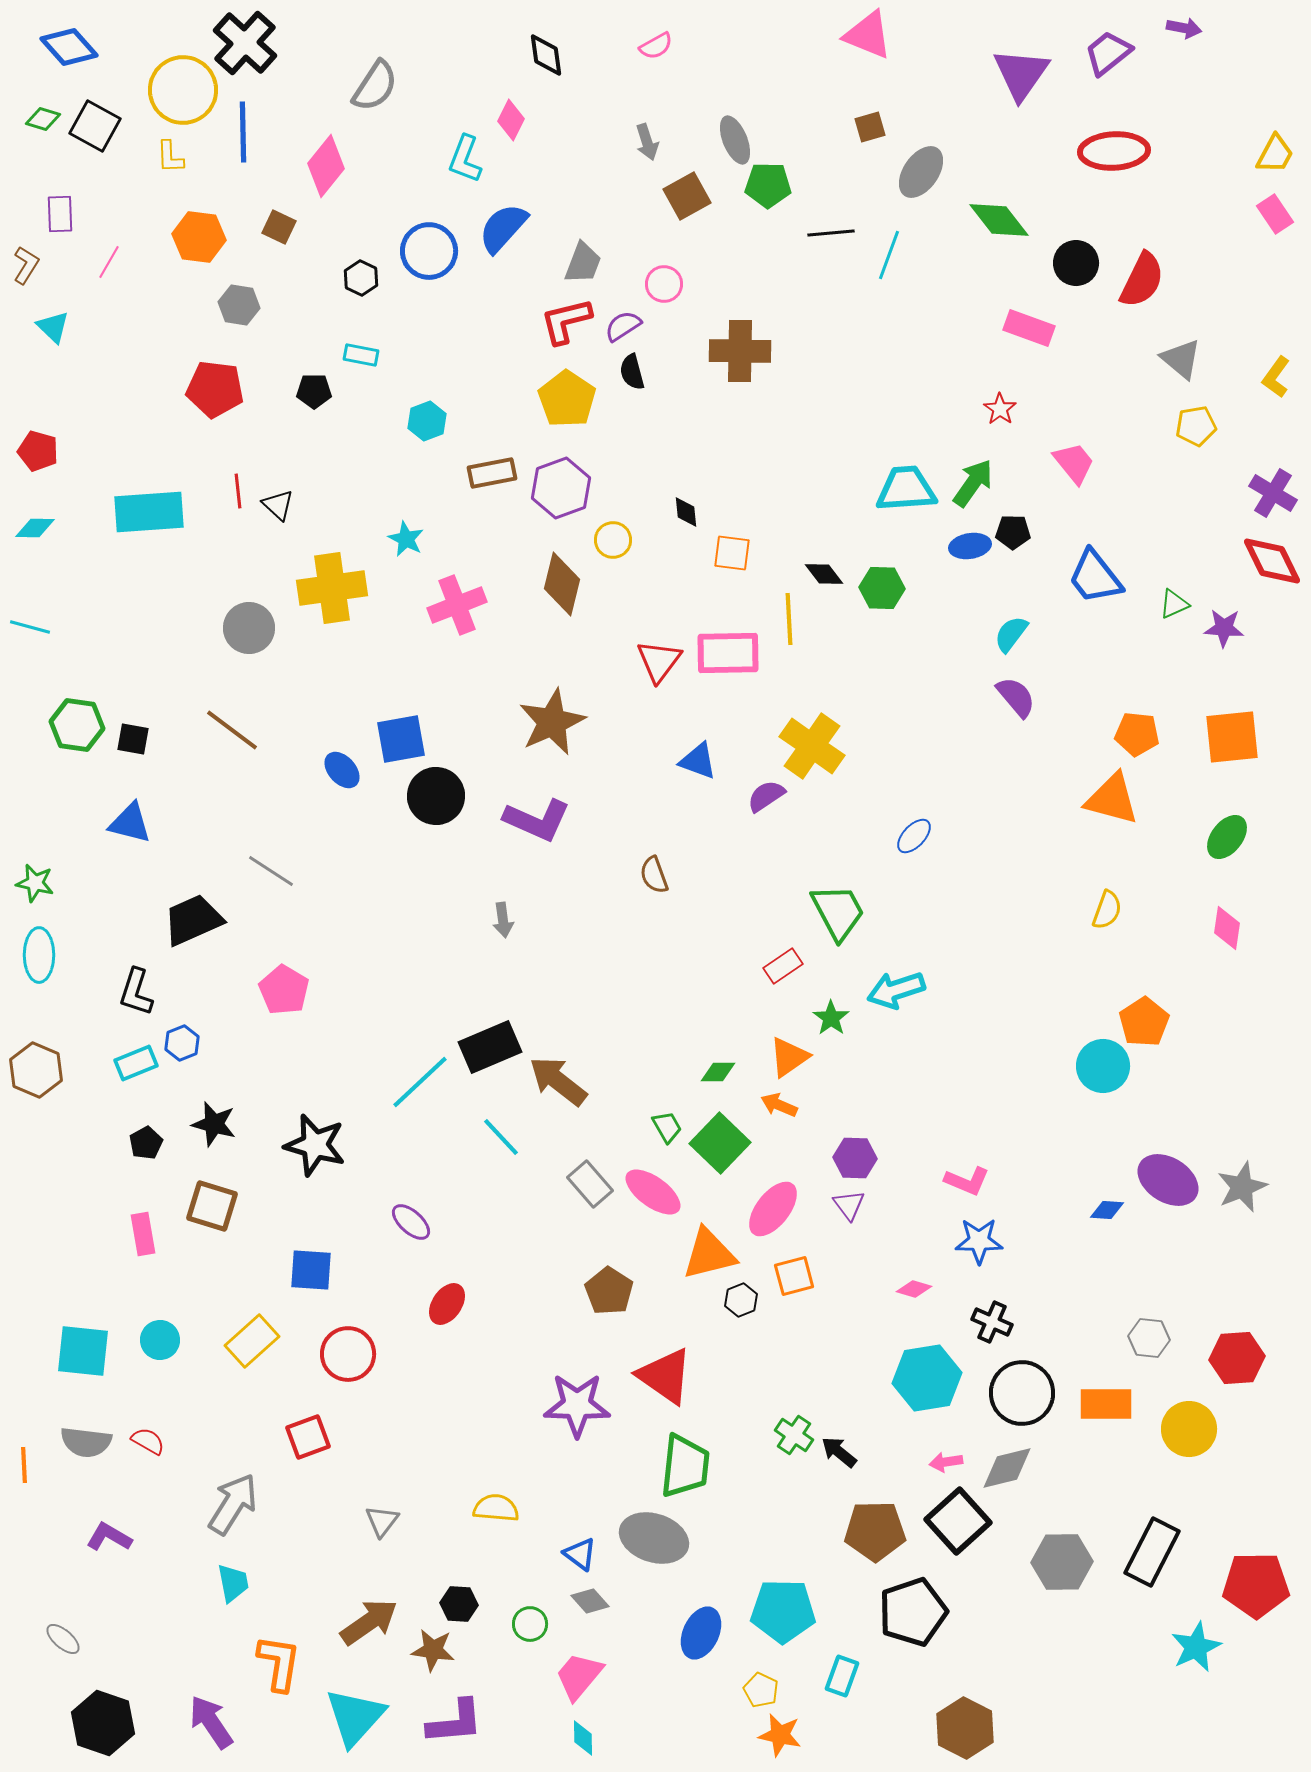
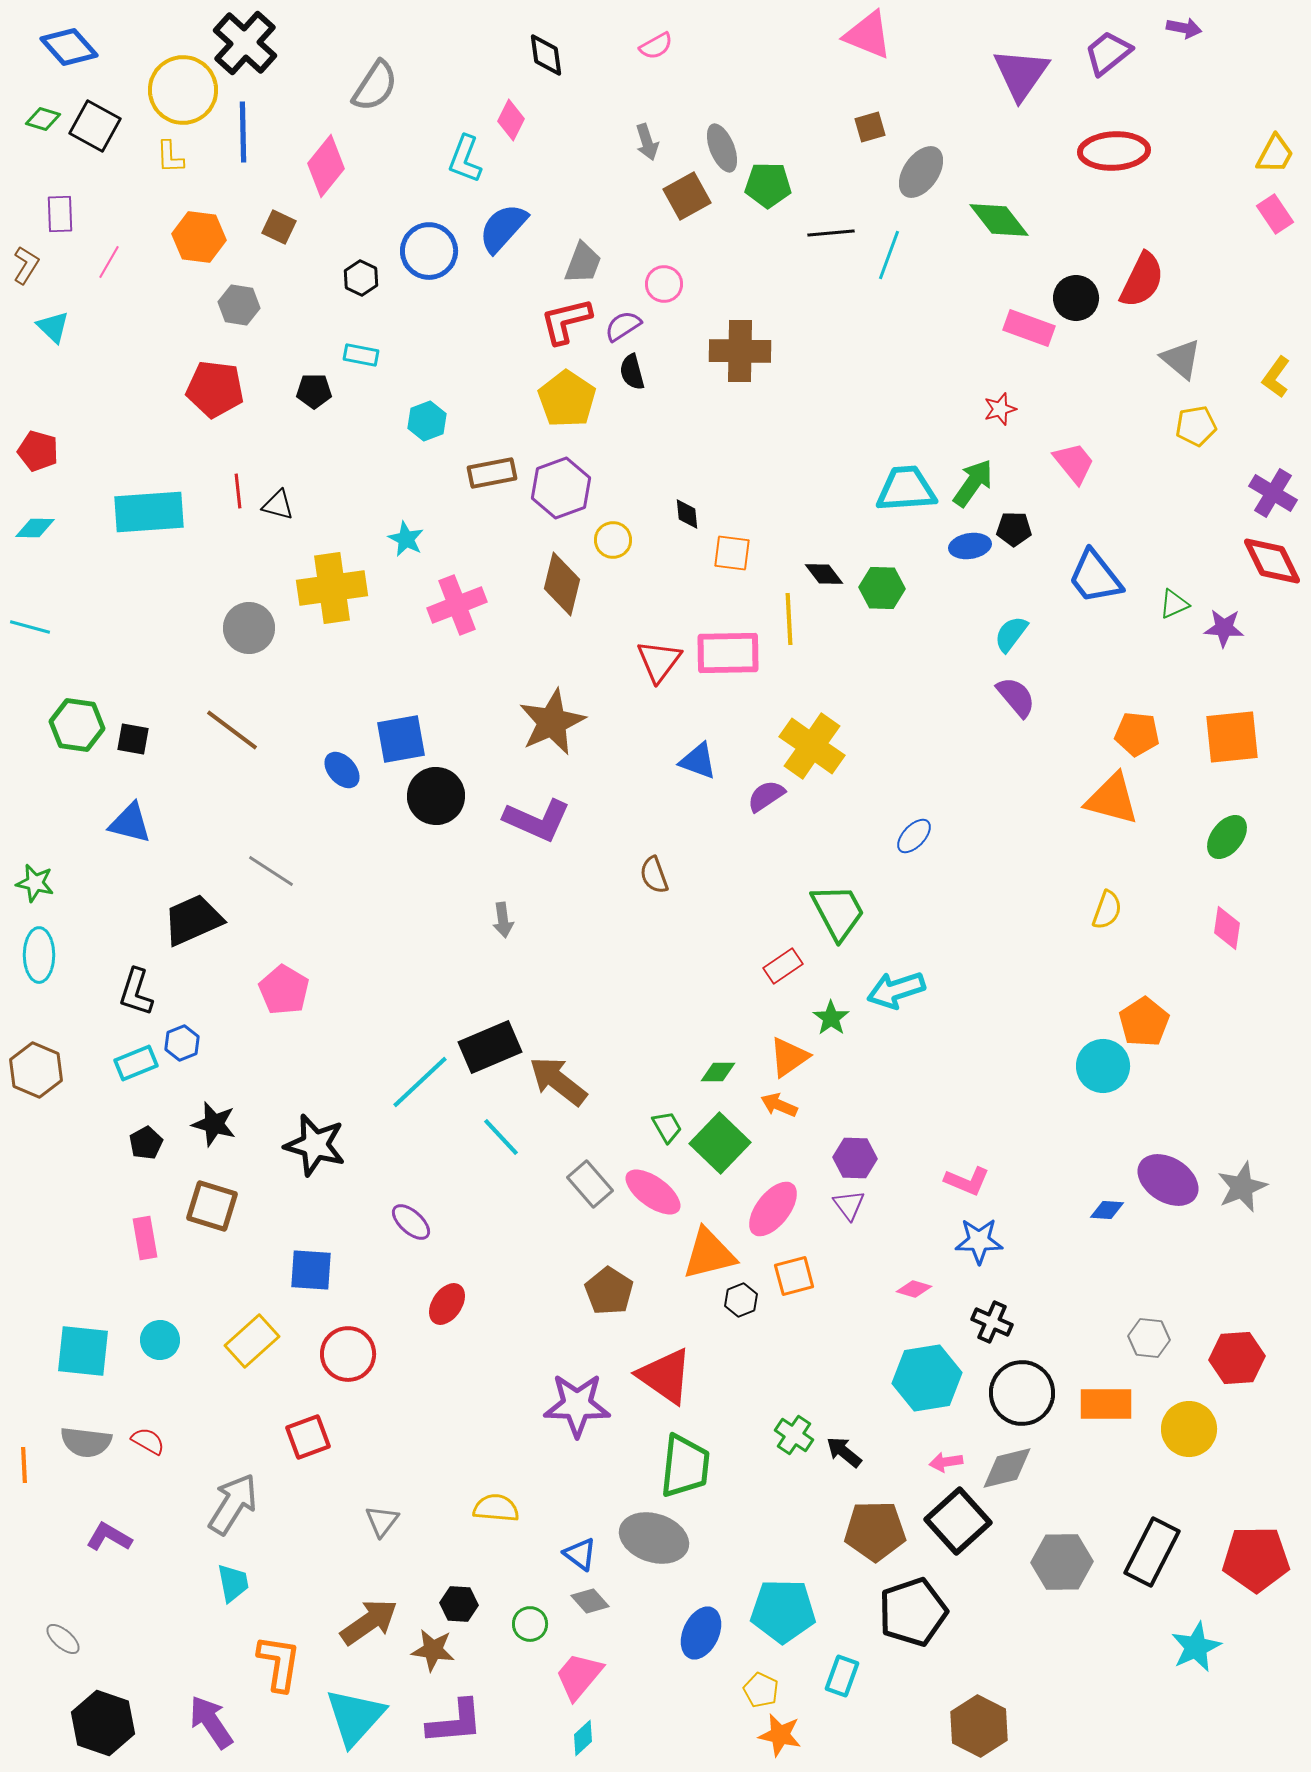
gray ellipse at (735, 140): moved 13 px left, 8 px down
black circle at (1076, 263): moved 35 px down
red star at (1000, 409): rotated 20 degrees clockwise
black triangle at (278, 505): rotated 28 degrees counterclockwise
black diamond at (686, 512): moved 1 px right, 2 px down
black pentagon at (1013, 532): moved 1 px right, 3 px up
pink rectangle at (143, 1234): moved 2 px right, 4 px down
black arrow at (839, 1452): moved 5 px right
red pentagon at (1256, 1585): moved 26 px up
brown hexagon at (965, 1728): moved 14 px right, 2 px up
cyan diamond at (583, 1738): rotated 48 degrees clockwise
